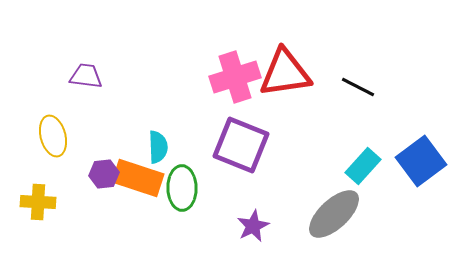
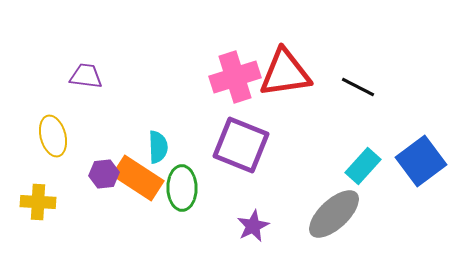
orange rectangle: rotated 15 degrees clockwise
